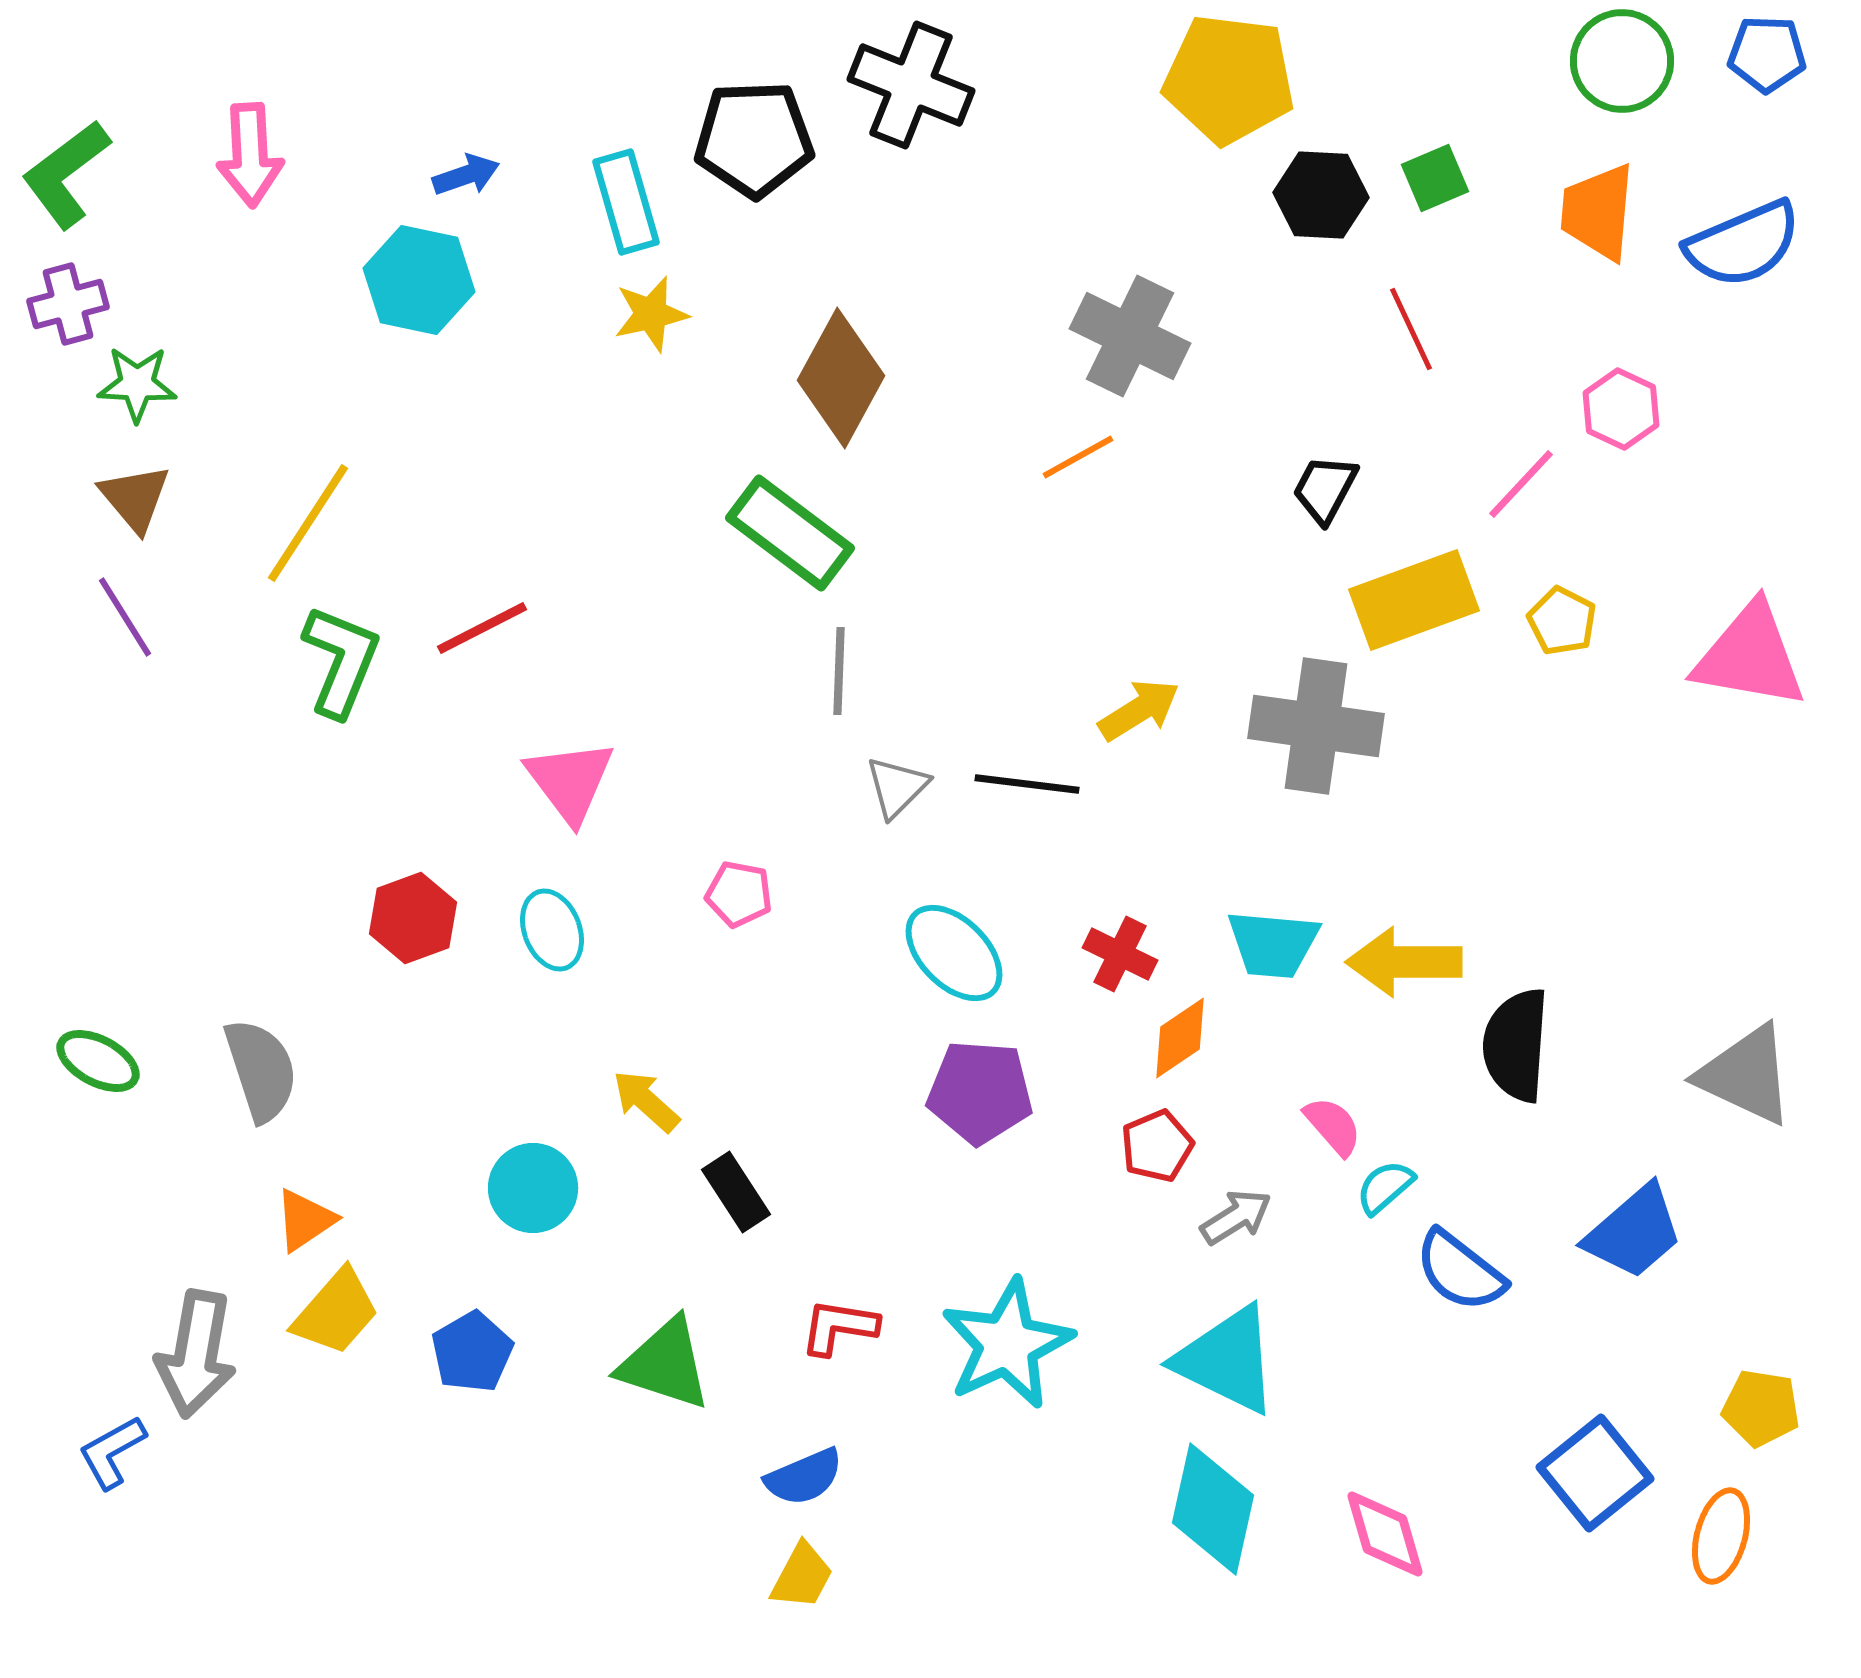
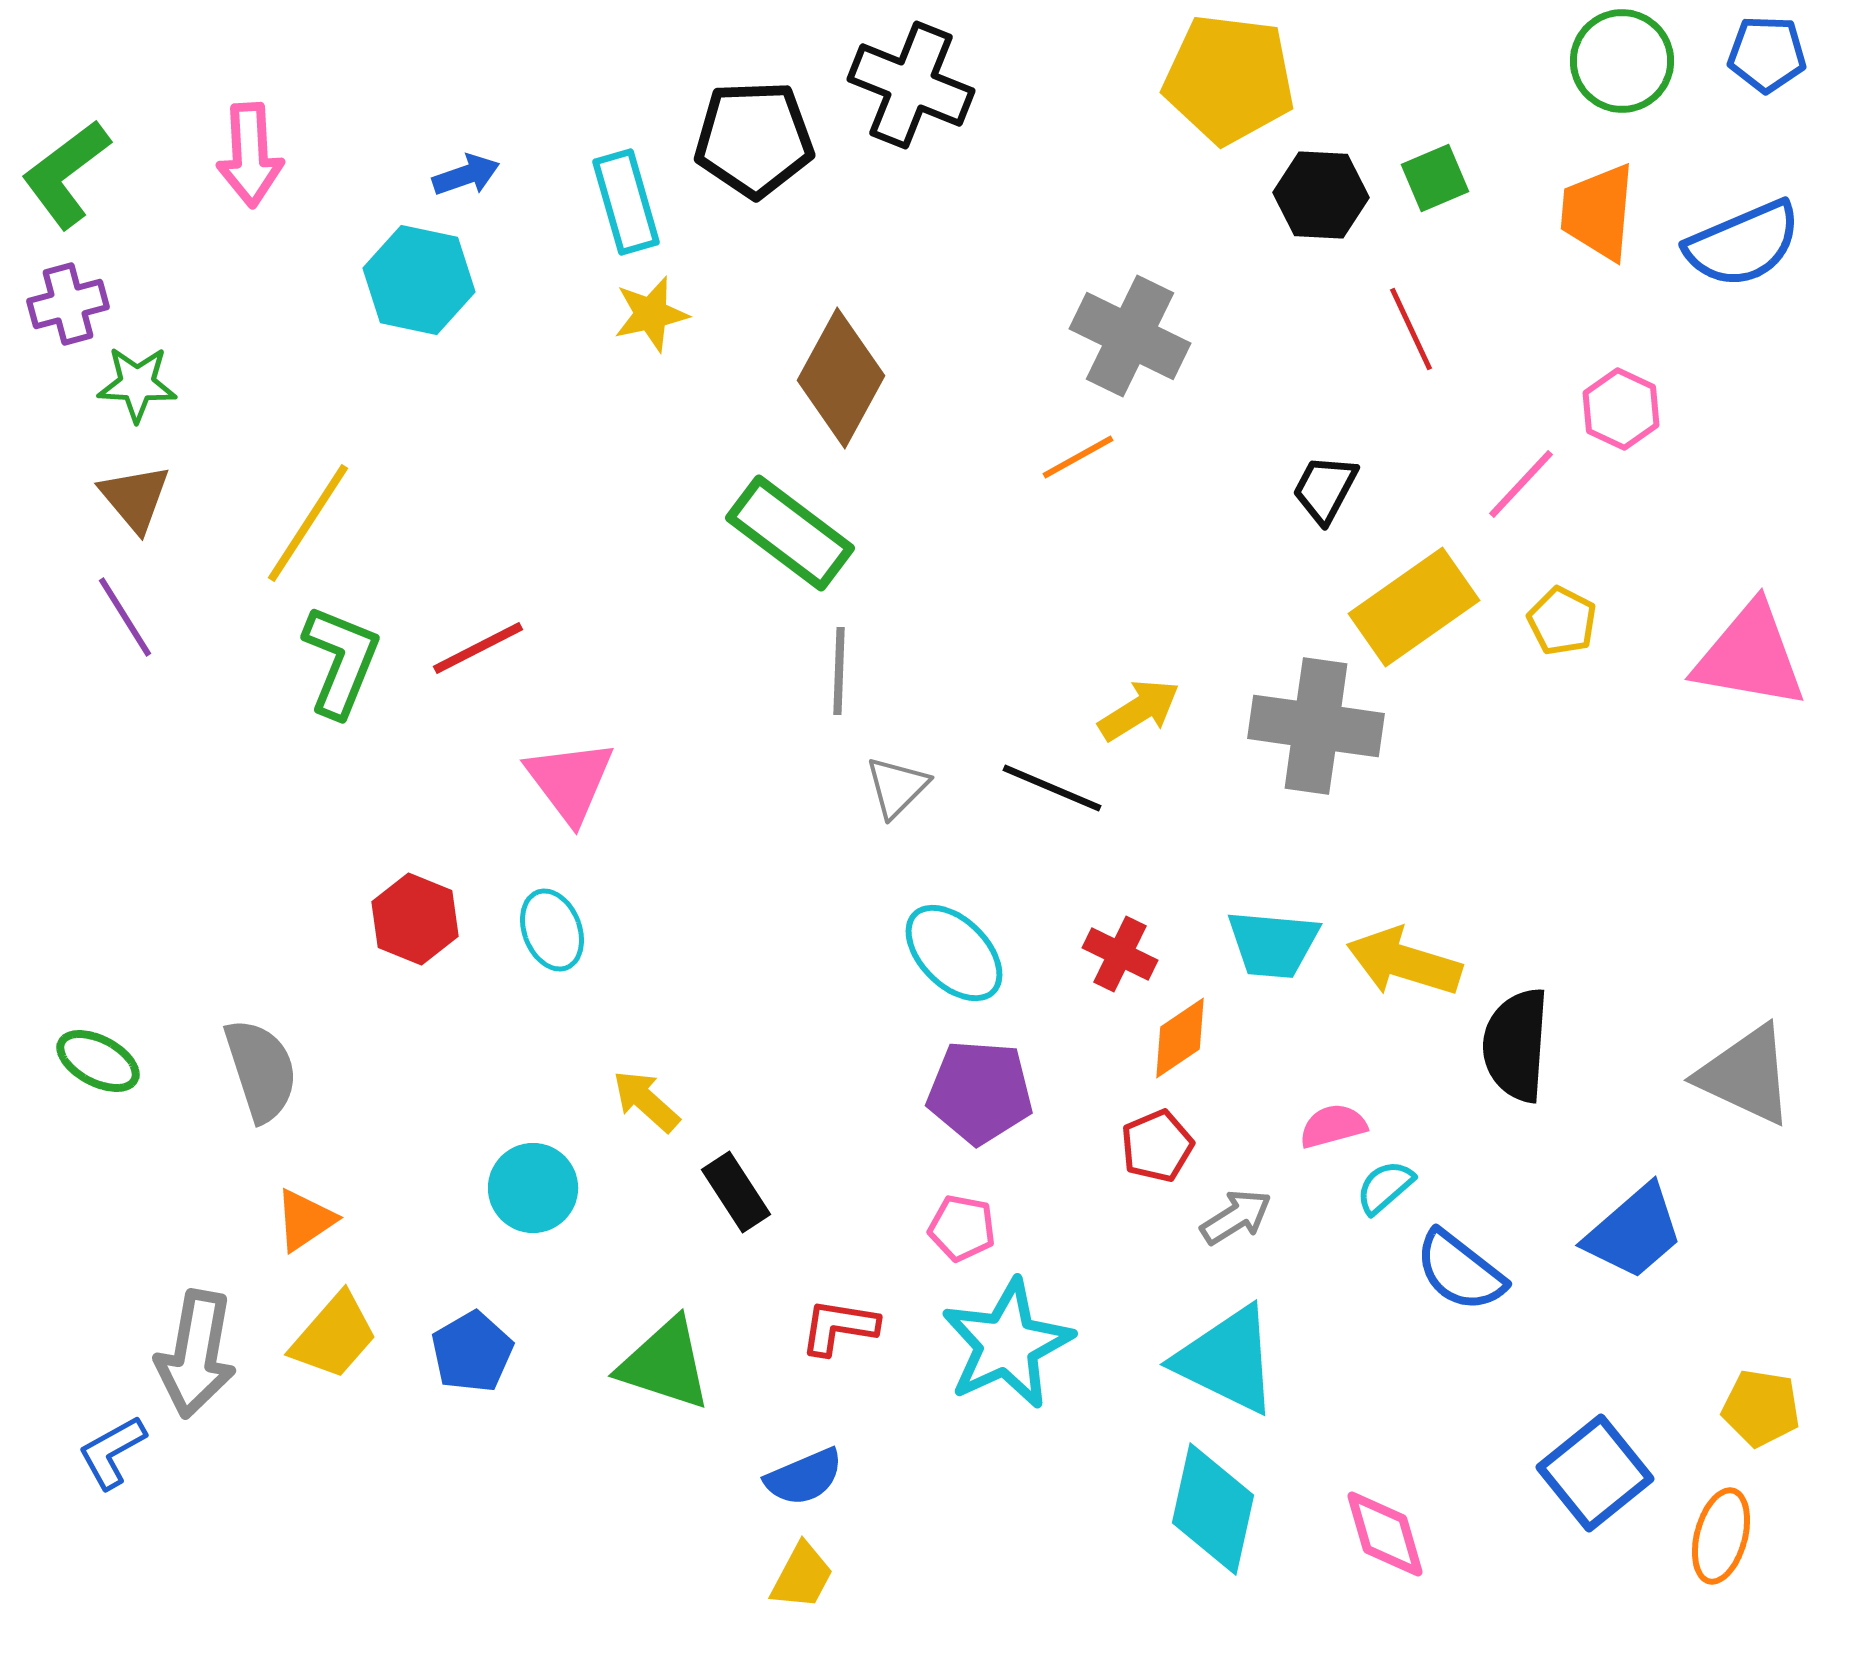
yellow rectangle at (1414, 600): moved 7 px down; rotated 15 degrees counterclockwise
red line at (482, 628): moved 4 px left, 20 px down
black line at (1027, 784): moved 25 px right, 4 px down; rotated 16 degrees clockwise
pink pentagon at (739, 894): moved 223 px right, 334 px down
red hexagon at (413, 918): moved 2 px right, 1 px down; rotated 18 degrees counterclockwise
yellow arrow at (1404, 962): rotated 17 degrees clockwise
pink semicircle at (1333, 1126): rotated 64 degrees counterclockwise
yellow trapezoid at (336, 1312): moved 2 px left, 24 px down
